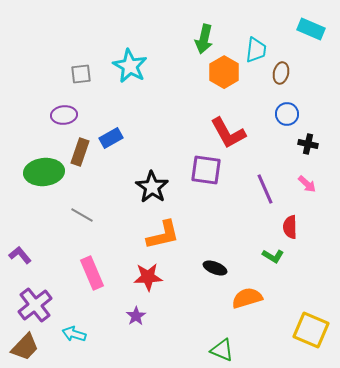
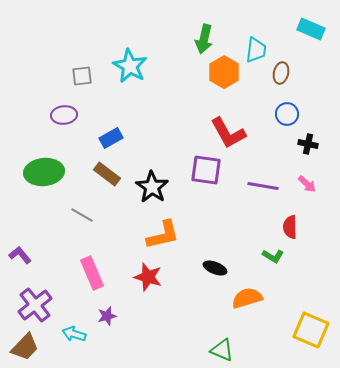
gray square: moved 1 px right, 2 px down
brown rectangle: moved 27 px right, 22 px down; rotated 72 degrees counterclockwise
purple line: moved 2 px left, 3 px up; rotated 56 degrees counterclockwise
red star: rotated 20 degrees clockwise
purple star: moved 29 px left; rotated 18 degrees clockwise
